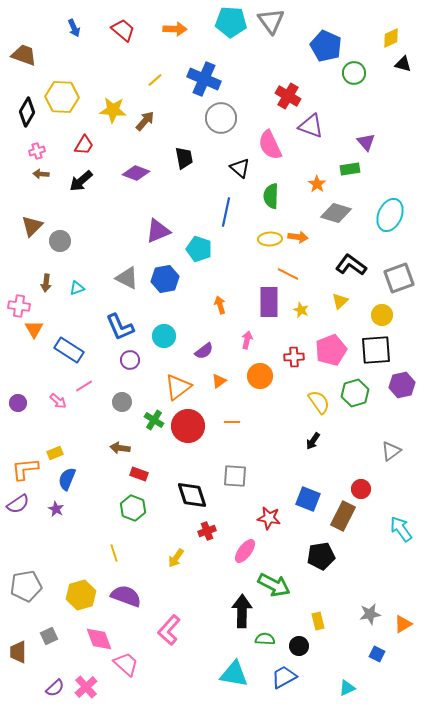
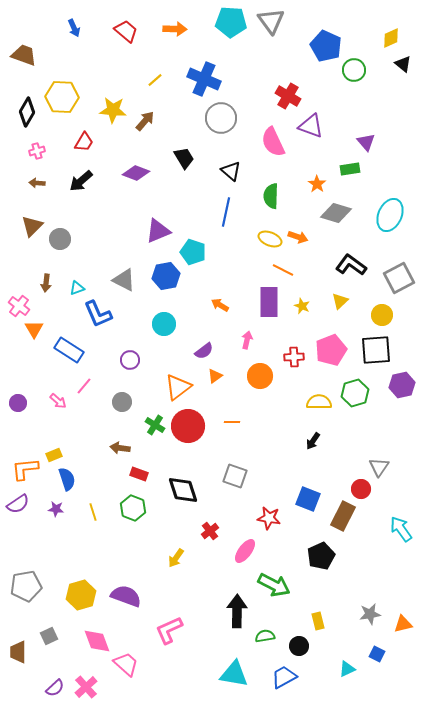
red trapezoid at (123, 30): moved 3 px right, 1 px down
black triangle at (403, 64): rotated 24 degrees clockwise
green circle at (354, 73): moved 3 px up
red trapezoid at (84, 145): moved 3 px up
pink semicircle at (270, 145): moved 3 px right, 3 px up
black trapezoid at (184, 158): rotated 20 degrees counterclockwise
black triangle at (240, 168): moved 9 px left, 3 px down
brown arrow at (41, 174): moved 4 px left, 9 px down
orange arrow at (298, 237): rotated 12 degrees clockwise
yellow ellipse at (270, 239): rotated 25 degrees clockwise
gray circle at (60, 241): moved 2 px up
cyan pentagon at (199, 249): moved 6 px left, 3 px down
orange line at (288, 274): moved 5 px left, 4 px up
gray triangle at (127, 278): moved 3 px left, 2 px down
gray square at (399, 278): rotated 8 degrees counterclockwise
blue hexagon at (165, 279): moved 1 px right, 3 px up
orange arrow at (220, 305): rotated 42 degrees counterclockwise
pink cross at (19, 306): rotated 30 degrees clockwise
yellow star at (301, 310): moved 1 px right, 4 px up
blue L-shape at (120, 327): moved 22 px left, 13 px up
cyan circle at (164, 336): moved 12 px up
orange triangle at (219, 381): moved 4 px left, 5 px up
pink line at (84, 386): rotated 18 degrees counterclockwise
yellow semicircle at (319, 402): rotated 55 degrees counterclockwise
green cross at (154, 420): moved 1 px right, 5 px down
gray triangle at (391, 451): moved 12 px left, 16 px down; rotated 20 degrees counterclockwise
yellow rectangle at (55, 453): moved 1 px left, 2 px down
gray square at (235, 476): rotated 15 degrees clockwise
blue semicircle at (67, 479): rotated 140 degrees clockwise
black diamond at (192, 495): moved 9 px left, 5 px up
purple star at (56, 509): rotated 21 degrees counterclockwise
red cross at (207, 531): moved 3 px right; rotated 18 degrees counterclockwise
yellow line at (114, 553): moved 21 px left, 41 px up
black pentagon at (321, 556): rotated 16 degrees counterclockwise
black arrow at (242, 611): moved 5 px left
orange triangle at (403, 624): rotated 18 degrees clockwise
pink L-shape at (169, 630): rotated 24 degrees clockwise
pink diamond at (99, 639): moved 2 px left, 2 px down
green semicircle at (265, 639): moved 3 px up; rotated 12 degrees counterclockwise
cyan triangle at (347, 688): moved 19 px up
